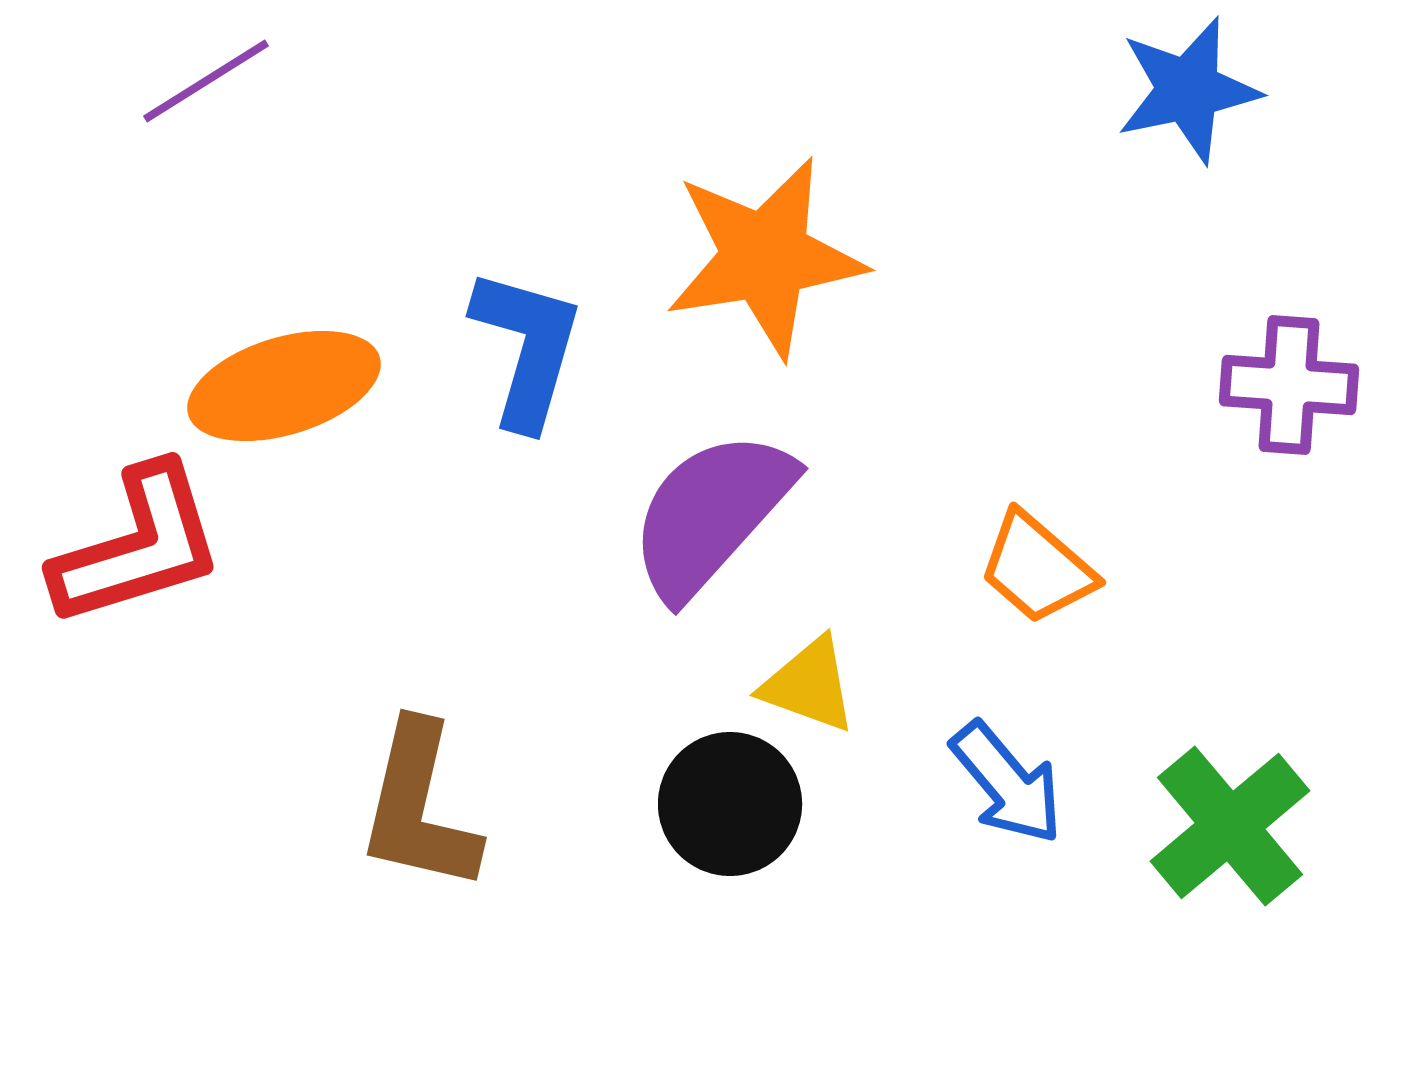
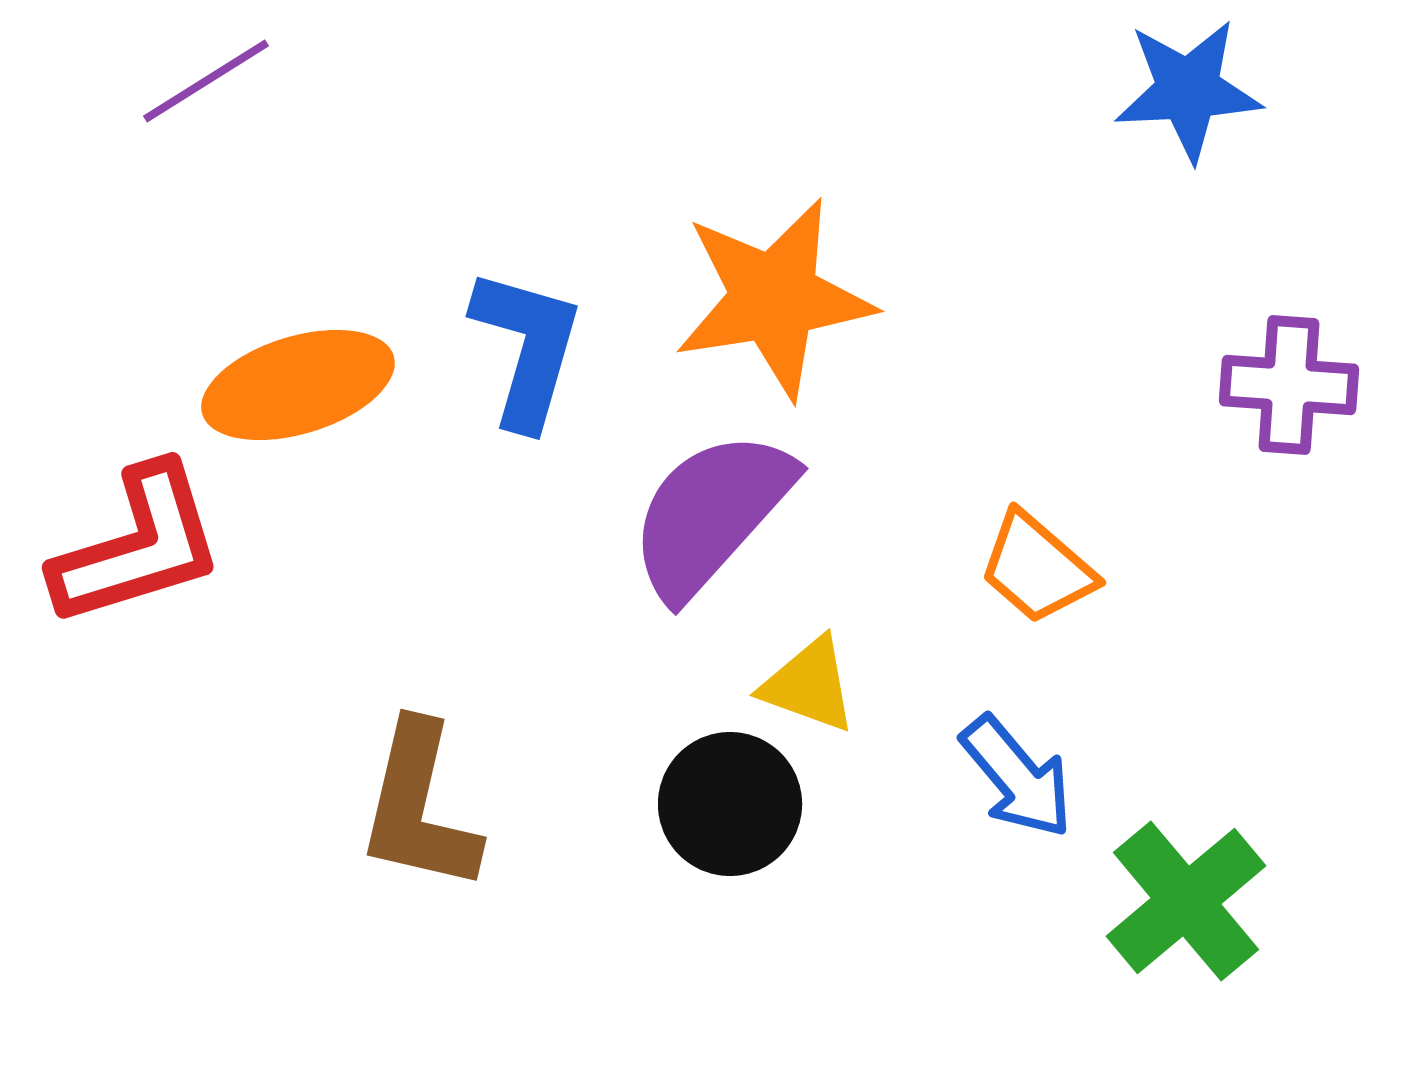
blue star: rotated 9 degrees clockwise
orange star: moved 9 px right, 41 px down
orange ellipse: moved 14 px right, 1 px up
blue arrow: moved 10 px right, 6 px up
green cross: moved 44 px left, 75 px down
